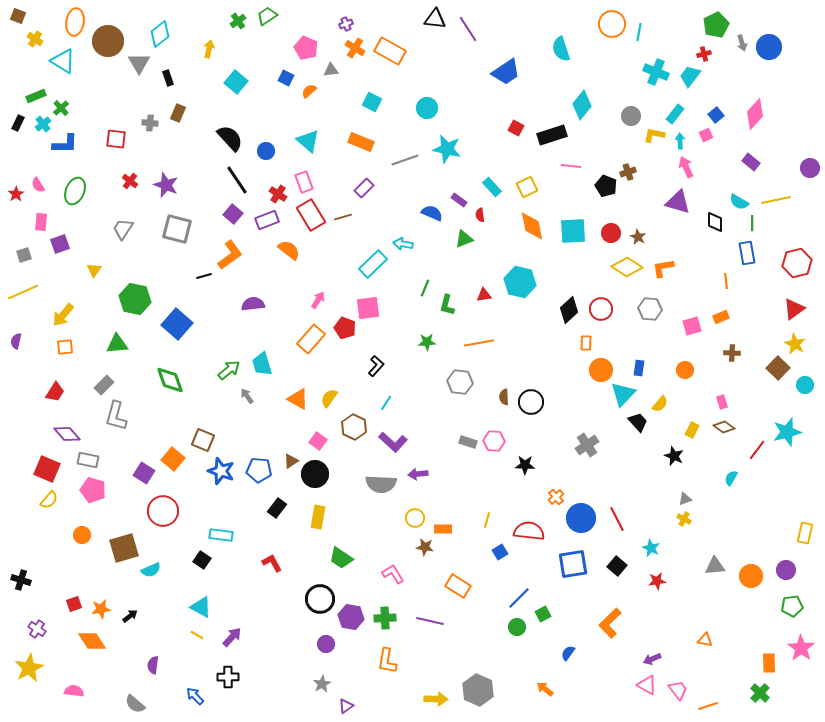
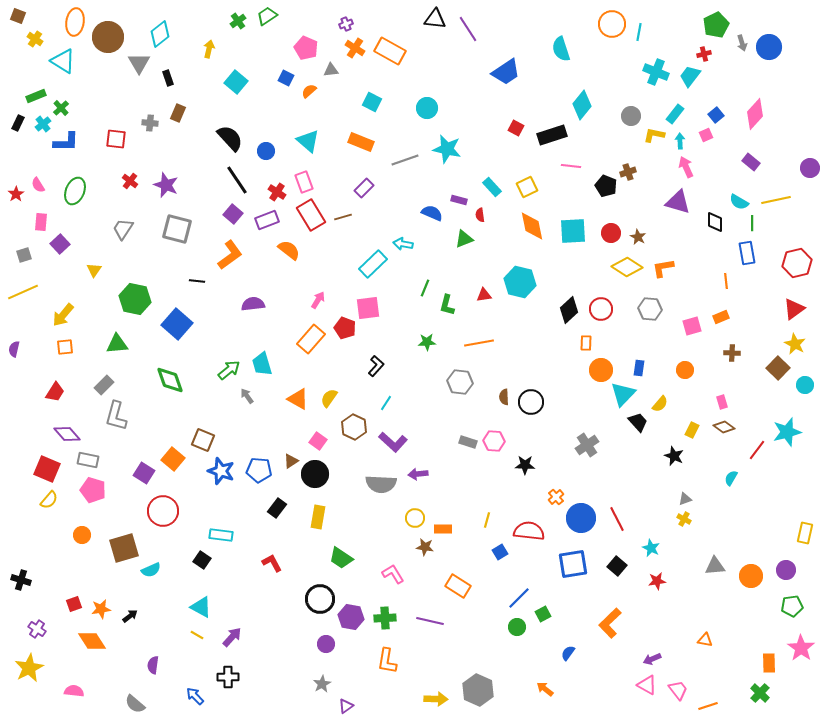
brown circle at (108, 41): moved 4 px up
blue L-shape at (65, 144): moved 1 px right, 2 px up
red cross at (278, 194): moved 1 px left, 2 px up
purple rectangle at (459, 200): rotated 21 degrees counterclockwise
purple square at (60, 244): rotated 24 degrees counterclockwise
black line at (204, 276): moved 7 px left, 5 px down; rotated 21 degrees clockwise
purple semicircle at (16, 341): moved 2 px left, 8 px down
